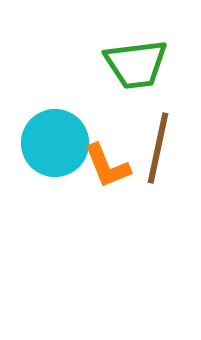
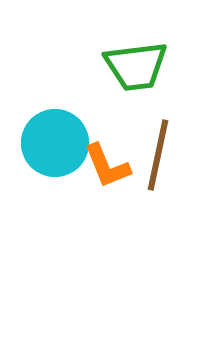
green trapezoid: moved 2 px down
brown line: moved 7 px down
